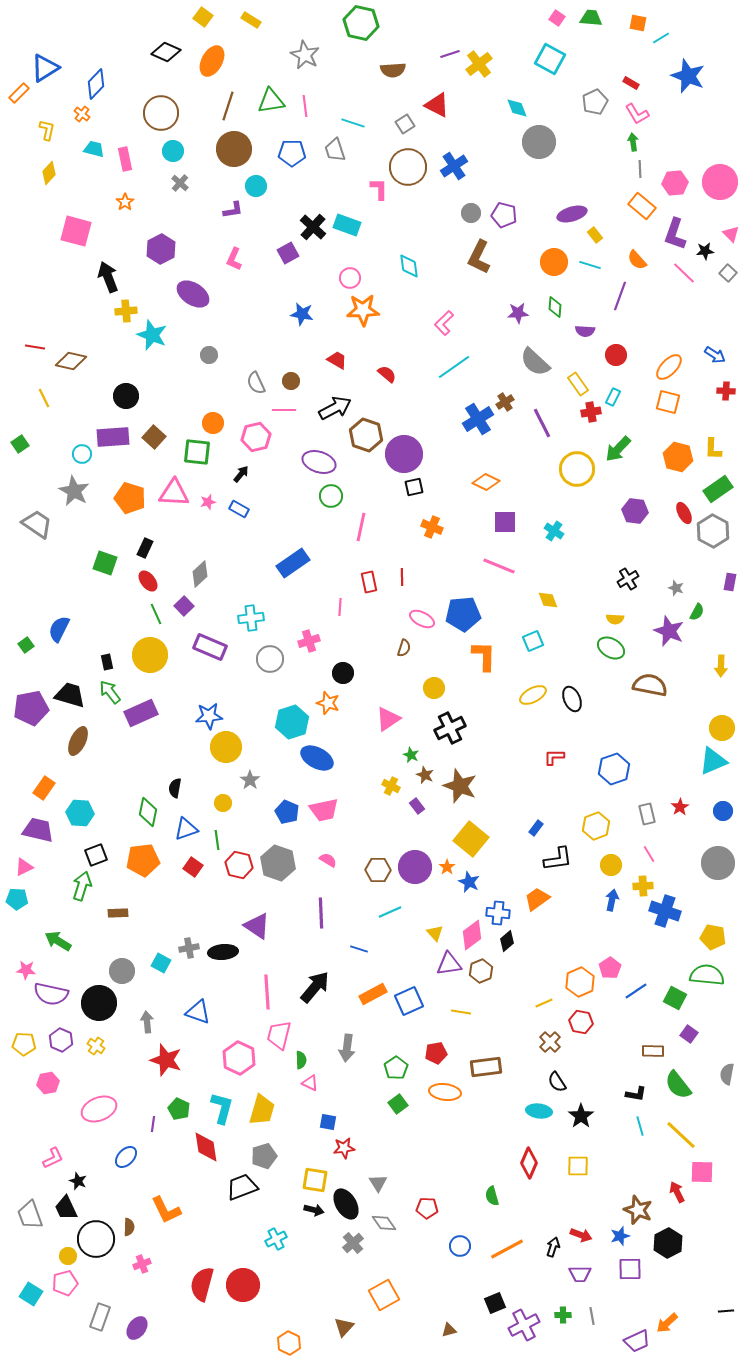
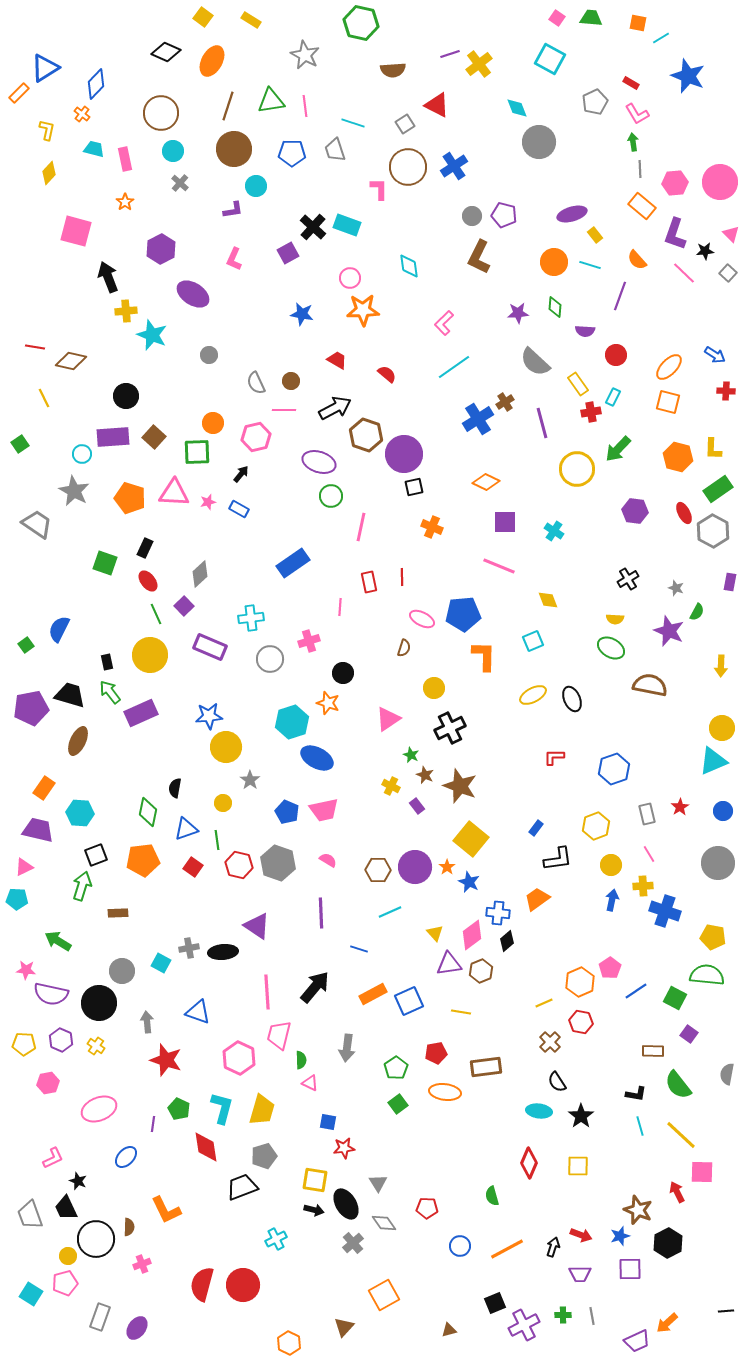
gray circle at (471, 213): moved 1 px right, 3 px down
purple line at (542, 423): rotated 12 degrees clockwise
green square at (197, 452): rotated 8 degrees counterclockwise
